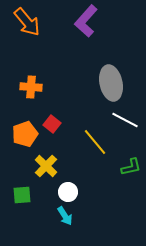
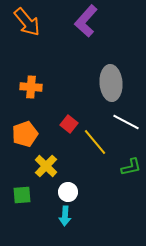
gray ellipse: rotated 8 degrees clockwise
white line: moved 1 px right, 2 px down
red square: moved 17 px right
cyan arrow: rotated 36 degrees clockwise
